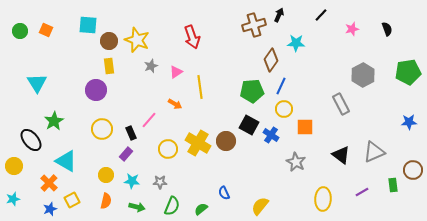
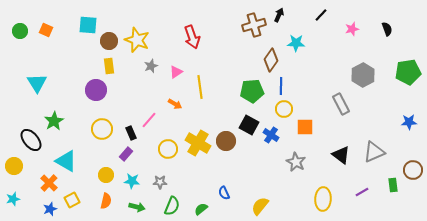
blue line at (281, 86): rotated 24 degrees counterclockwise
